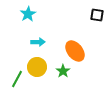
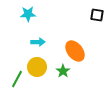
cyan star: rotated 28 degrees clockwise
